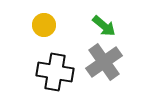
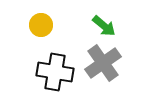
yellow circle: moved 3 px left
gray cross: moved 1 px left, 1 px down
